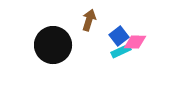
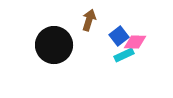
black circle: moved 1 px right
cyan rectangle: moved 3 px right, 4 px down
